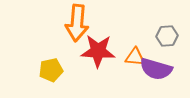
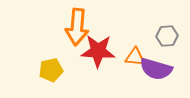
orange arrow: moved 4 px down
